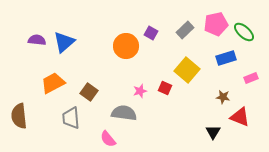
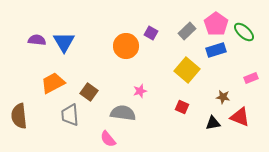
pink pentagon: rotated 25 degrees counterclockwise
gray rectangle: moved 2 px right, 1 px down
blue triangle: rotated 20 degrees counterclockwise
blue rectangle: moved 10 px left, 8 px up
red square: moved 17 px right, 19 px down
gray semicircle: moved 1 px left
gray trapezoid: moved 1 px left, 3 px up
black triangle: moved 9 px up; rotated 49 degrees clockwise
